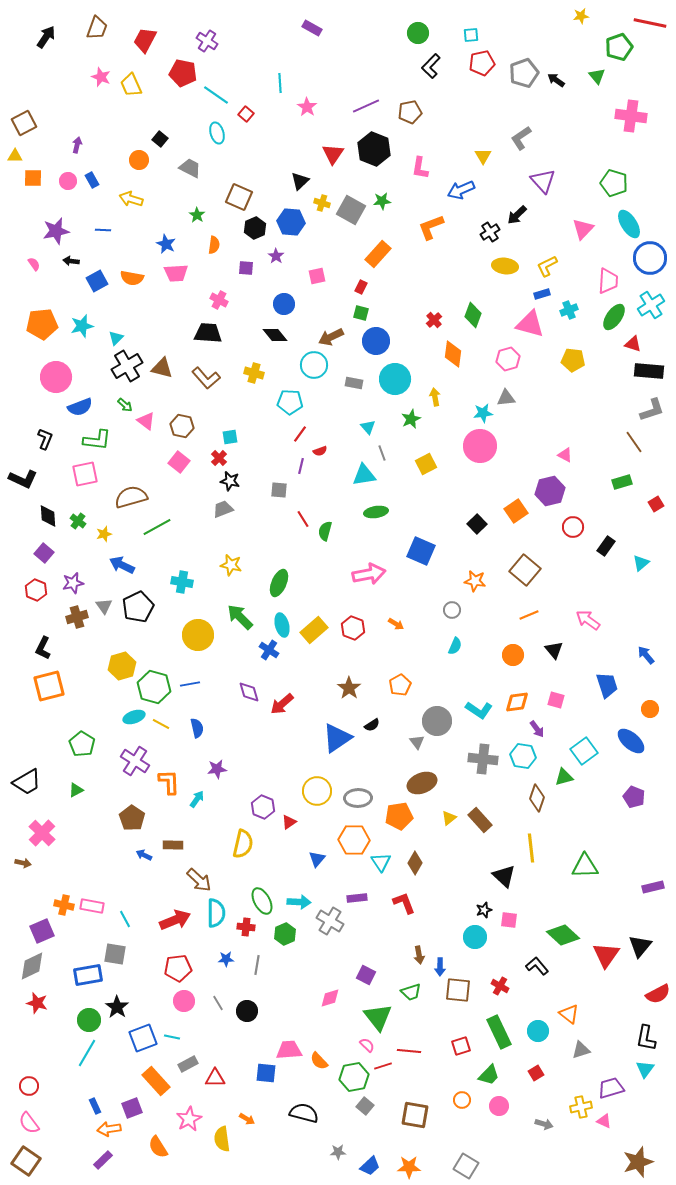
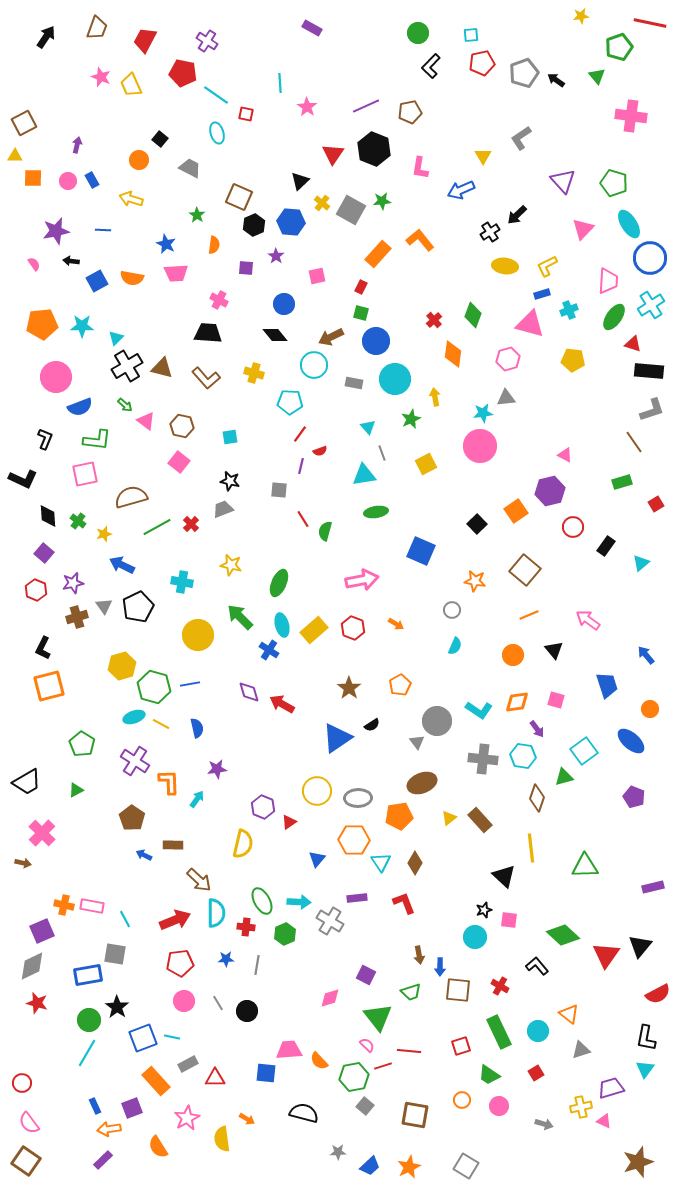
red square at (246, 114): rotated 28 degrees counterclockwise
purple triangle at (543, 181): moved 20 px right
yellow cross at (322, 203): rotated 21 degrees clockwise
orange L-shape at (431, 227): moved 11 px left, 13 px down; rotated 72 degrees clockwise
black hexagon at (255, 228): moved 1 px left, 3 px up
cyan star at (82, 326): rotated 15 degrees clockwise
red cross at (219, 458): moved 28 px left, 66 px down
pink arrow at (369, 574): moved 7 px left, 6 px down
red arrow at (282, 704): rotated 70 degrees clockwise
red pentagon at (178, 968): moved 2 px right, 5 px up
green trapezoid at (489, 1075): rotated 80 degrees clockwise
red circle at (29, 1086): moved 7 px left, 3 px up
pink star at (189, 1119): moved 2 px left, 1 px up
orange star at (409, 1167): rotated 25 degrees counterclockwise
